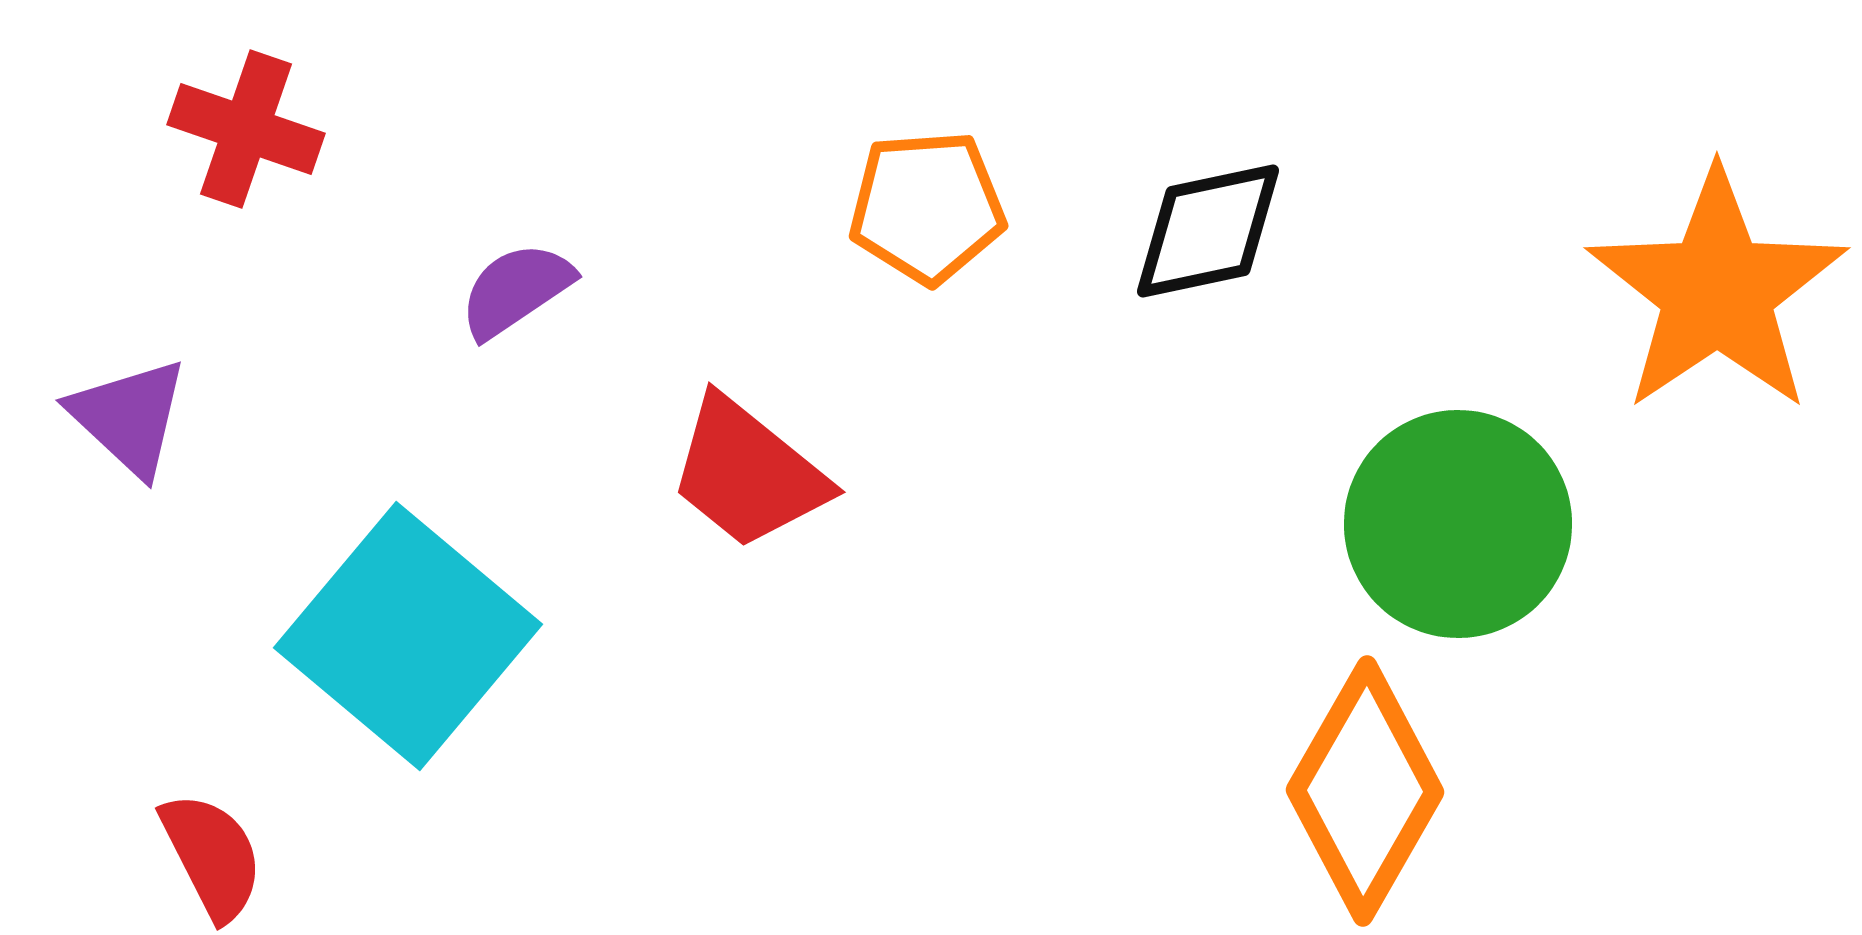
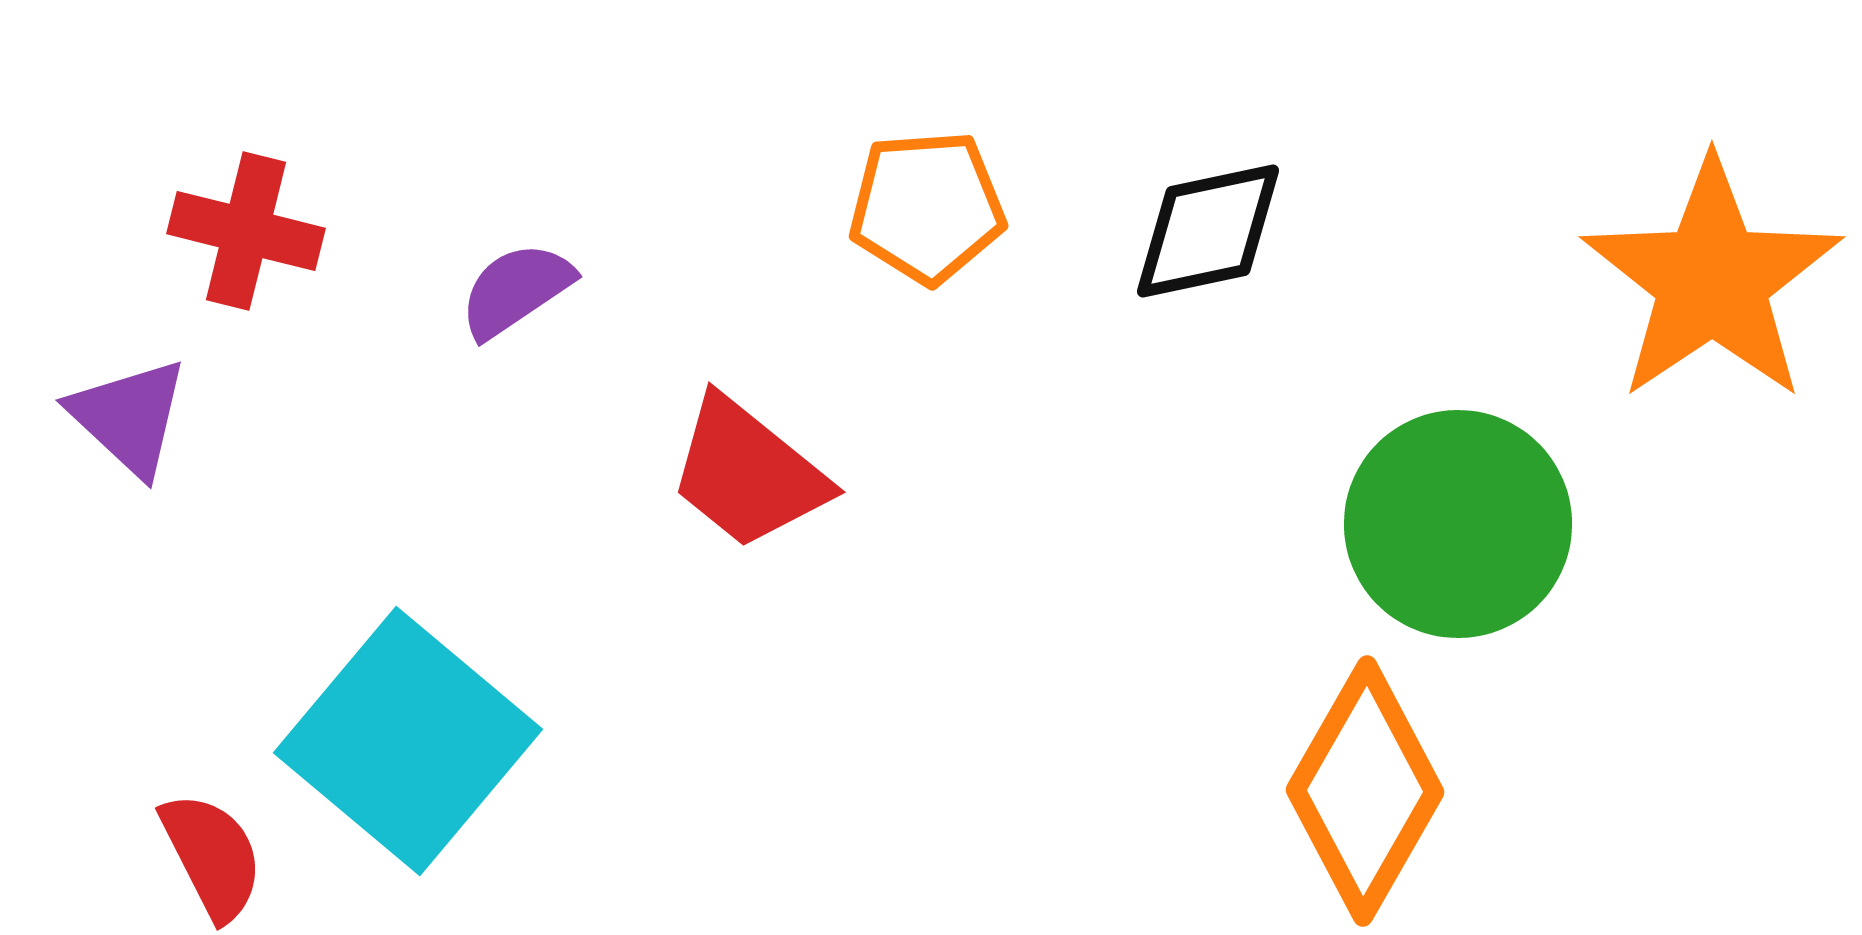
red cross: moved 102 px down; rotated 5 degrees counterclockwise
orange star: moved 5 px left, 11 px up
cyan square: moved 105 px down
